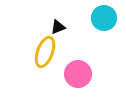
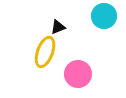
cyan circle: moved 2 px up
